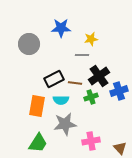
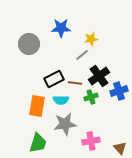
gray line: rotated 40 degrees counterclockwise
green trapezoid: rotated 15 degrees counterclockwise
